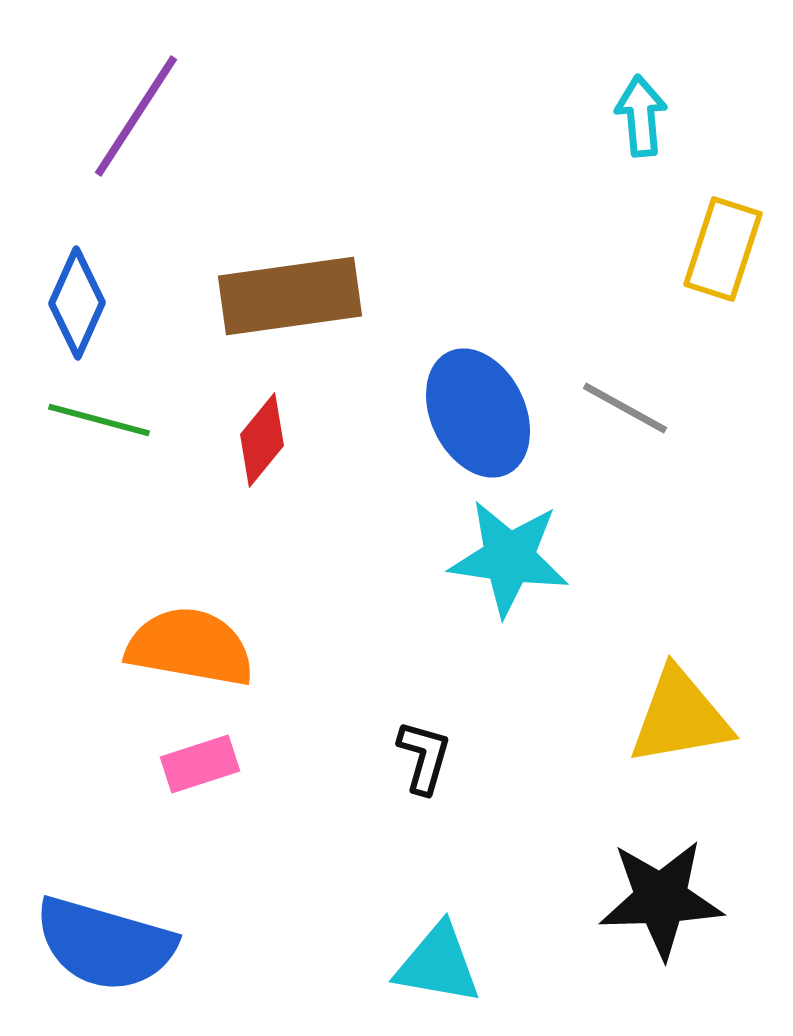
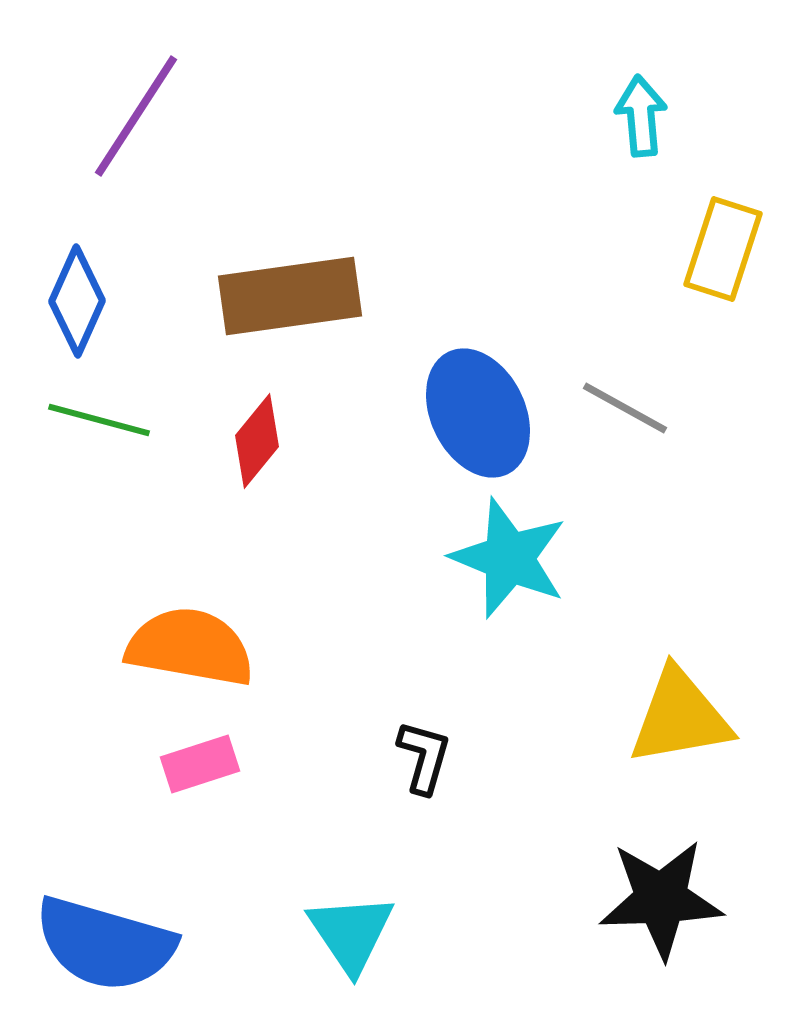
blue diamond: moved 2 px up
red diamond: moved 5 px left, 1 px down
cyan star: rotated 14 degrees clockwise
cyan triangle: moved 87 px left, 31 px up; rotated 46 degrees clockwise
